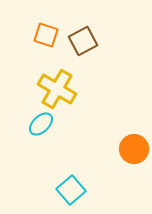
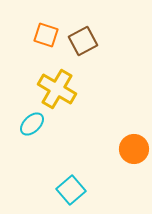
cyan ellipse: moved 9 px left
